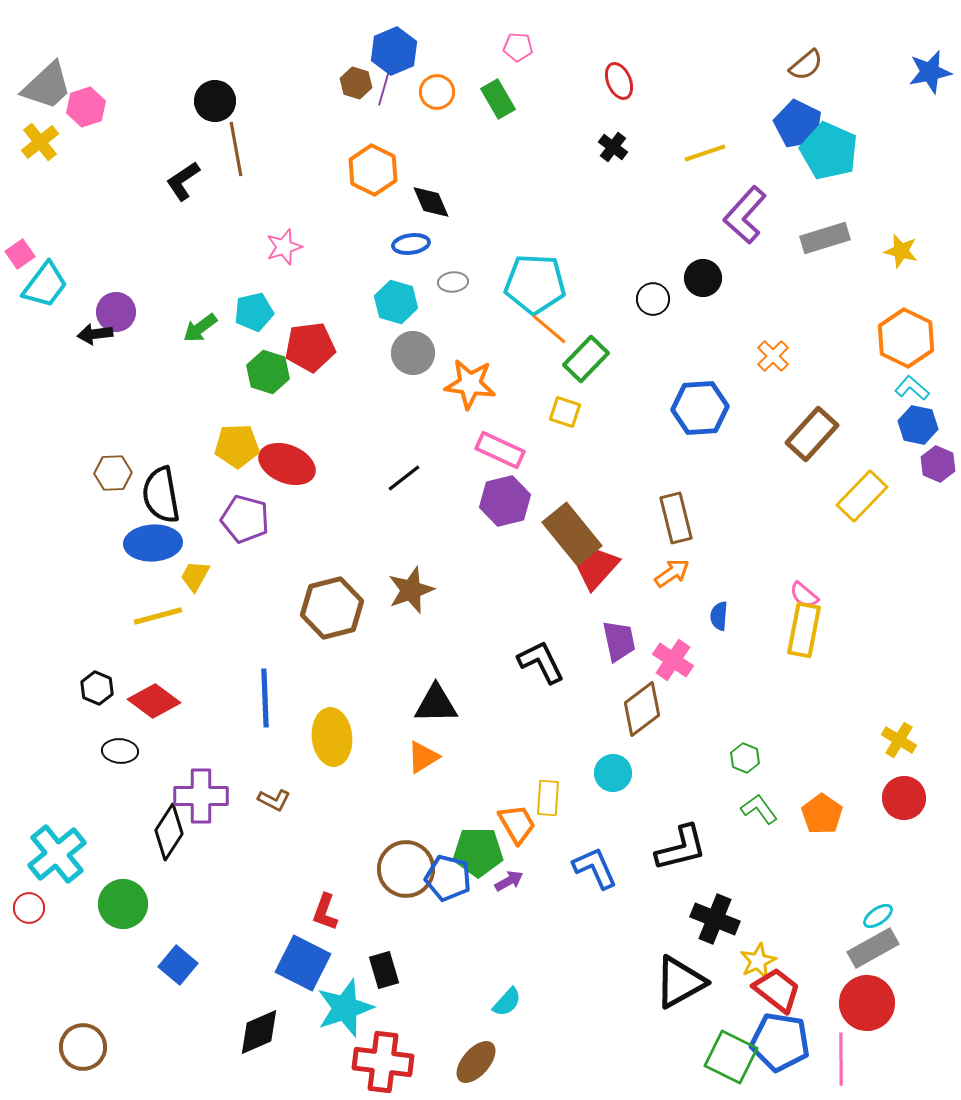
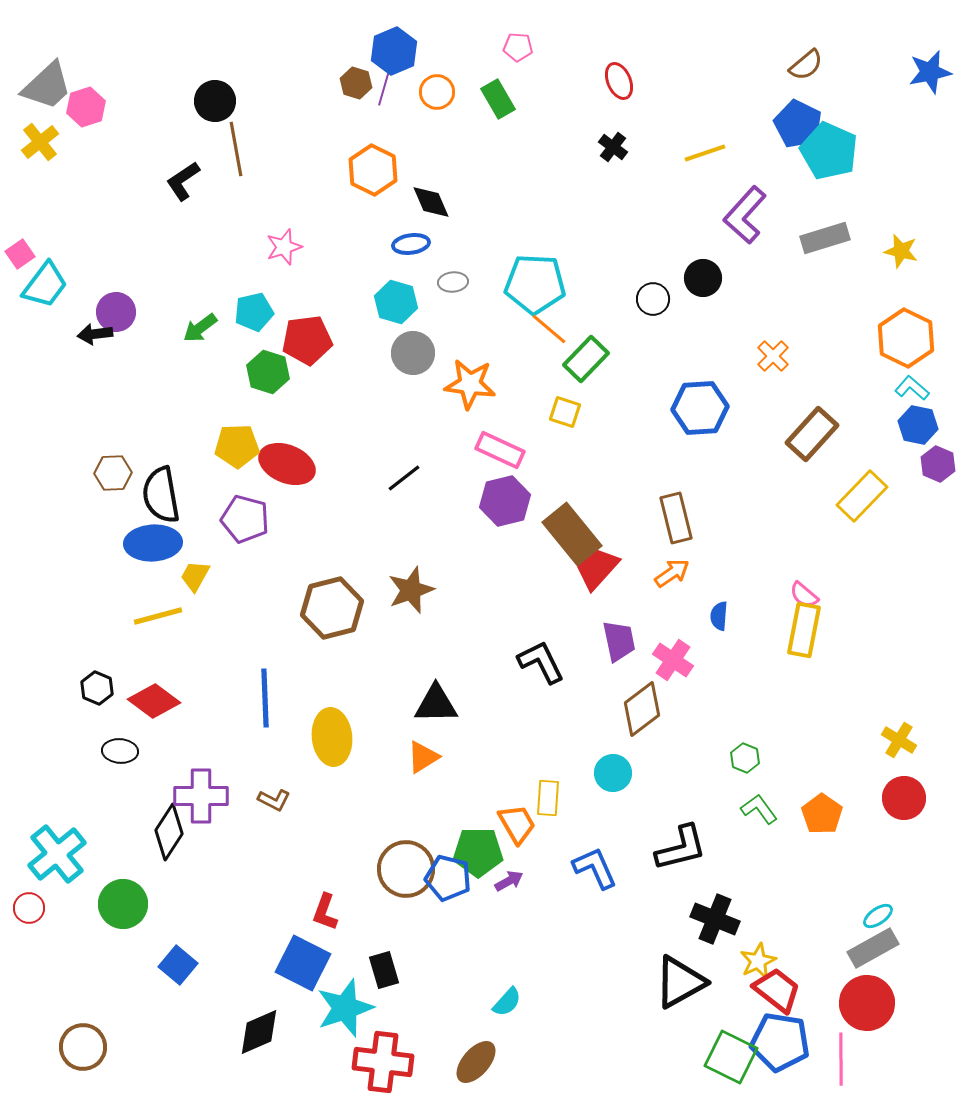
red pentagon at (310, 347): moved 3 px left, 7 px up
